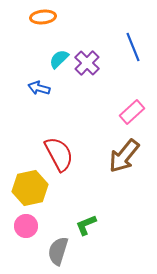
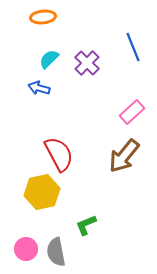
cyan semicircle: moved 10 px left
yellow hexagon: moved 12 px right, 4 px down
pink circle: moved 23 px down
gray semicircle: moved 2 px left, 1 px down; rotated 28 degrees counterclockwise
